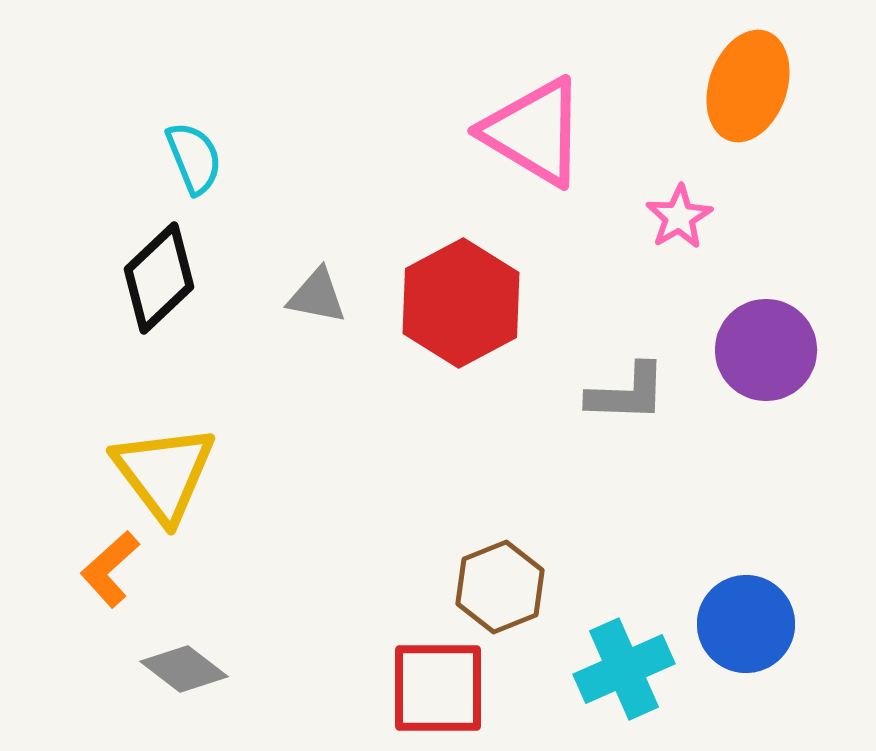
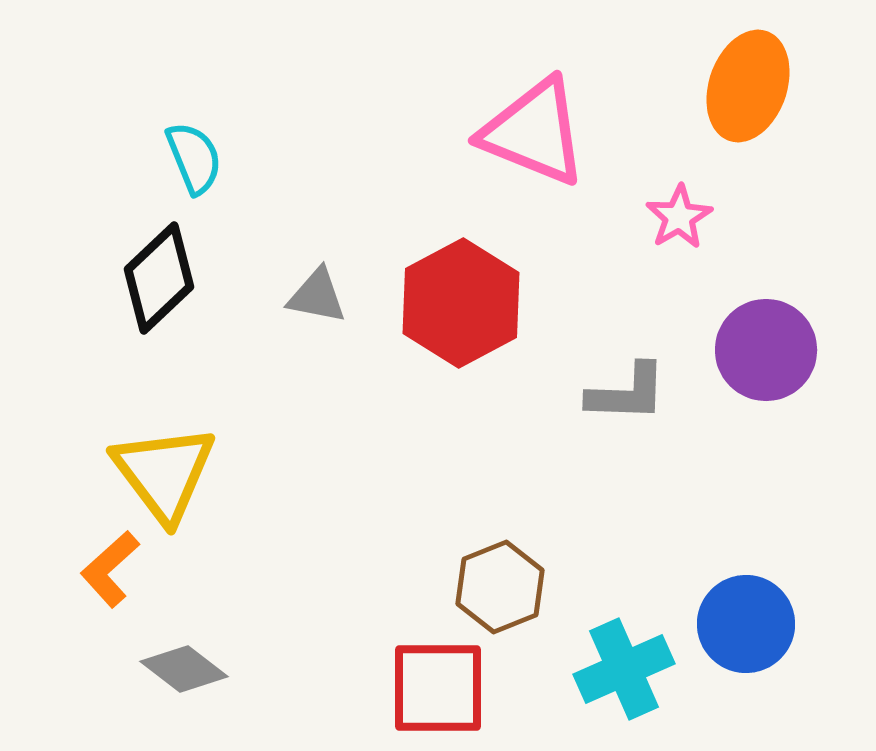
pink triangle: rotated 9 degrees counterclockwise
